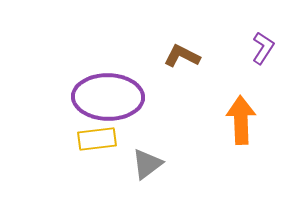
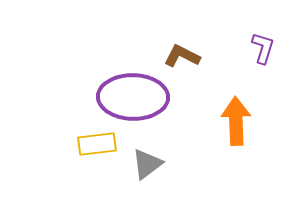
purple L-shape: rotated 16 degrees counterclockwise
purple ellipse: moved 25 px right
orange arrow: moved 5 px left, 1 px down
yellow rectangle: moved 5 px down
